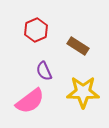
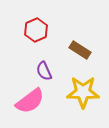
brown rectangle: moved 2 px right, 4 px down
